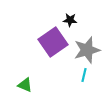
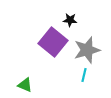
purple square: rotated 16 degrees counterclockwise
